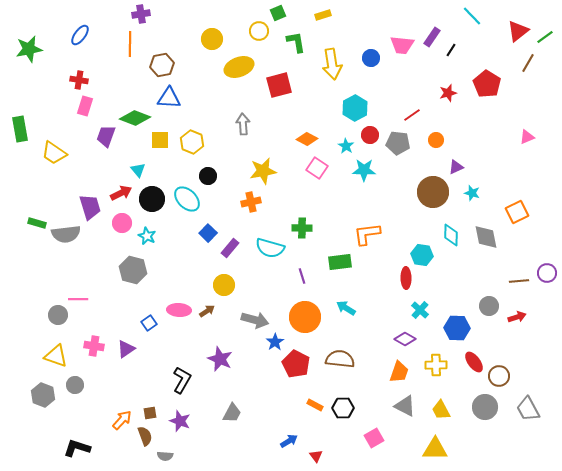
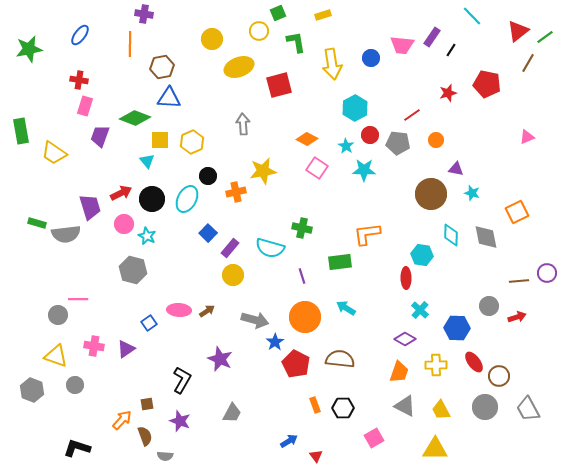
purple cross at (141, 14): moved 3 px right; rotated 18 degrees clockwise
brown hexagon at (162, 65): moved 2 px down
red pentagon at (487, 84): rotated 20 degrees counterclockwise
green rectangle at (20, 129): moved 1 px right, 2 px down
purple trapezoid at (106, 136): moved 6 px left
yellow hexagon at (192, 142): rotated 15 degrees clockwise
purple triangle at (456, 167): moved 2 px down; rotated 35 degrees clockwise
cyan triangle at (138, 170): moved 9 px right, 9 px up
brown circle at (433, 192): moved 2 px left, 2 px down
cyan ellipse at (187, 199): rotated 72 degrees clockwise
orange cross at (251, 202): moved 15 px left, 10 px up
pink circle at (122, 223): moved 2 px right, 1 px down
green cross at (302, 228): rotated 12 degrees clockwise
yellow circle at (224, 285): moved 9 px right, 10 px up
gray hexagon at (43, 395): moved 11 px left, 5 px up
orange rectangle at (315, 405): rotated 42 degrees clockwise
brown square at (150, 413): moved 3 px left, 9 px up
